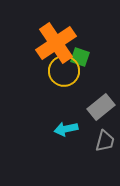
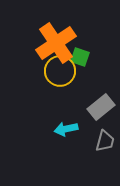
yellow circle: moved 4 px left
